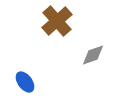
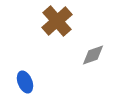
blue ellipse: rotated 15 degrees clockwise
